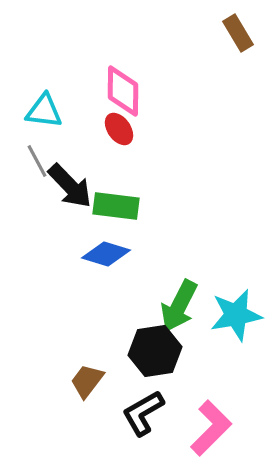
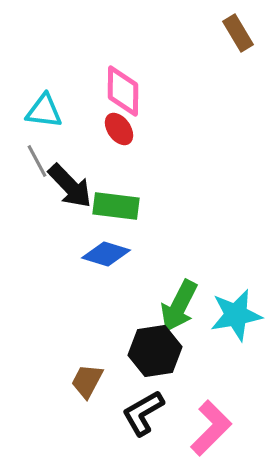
brown trapezoid: rotated 9 degrees counterclockwise
